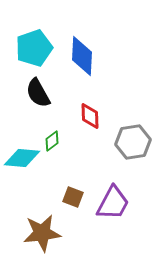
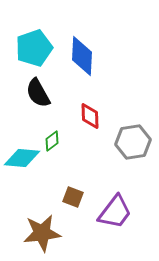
purple trapezoid: moved 2 px right, 9 px down; rotated 9 degrees clockwise
